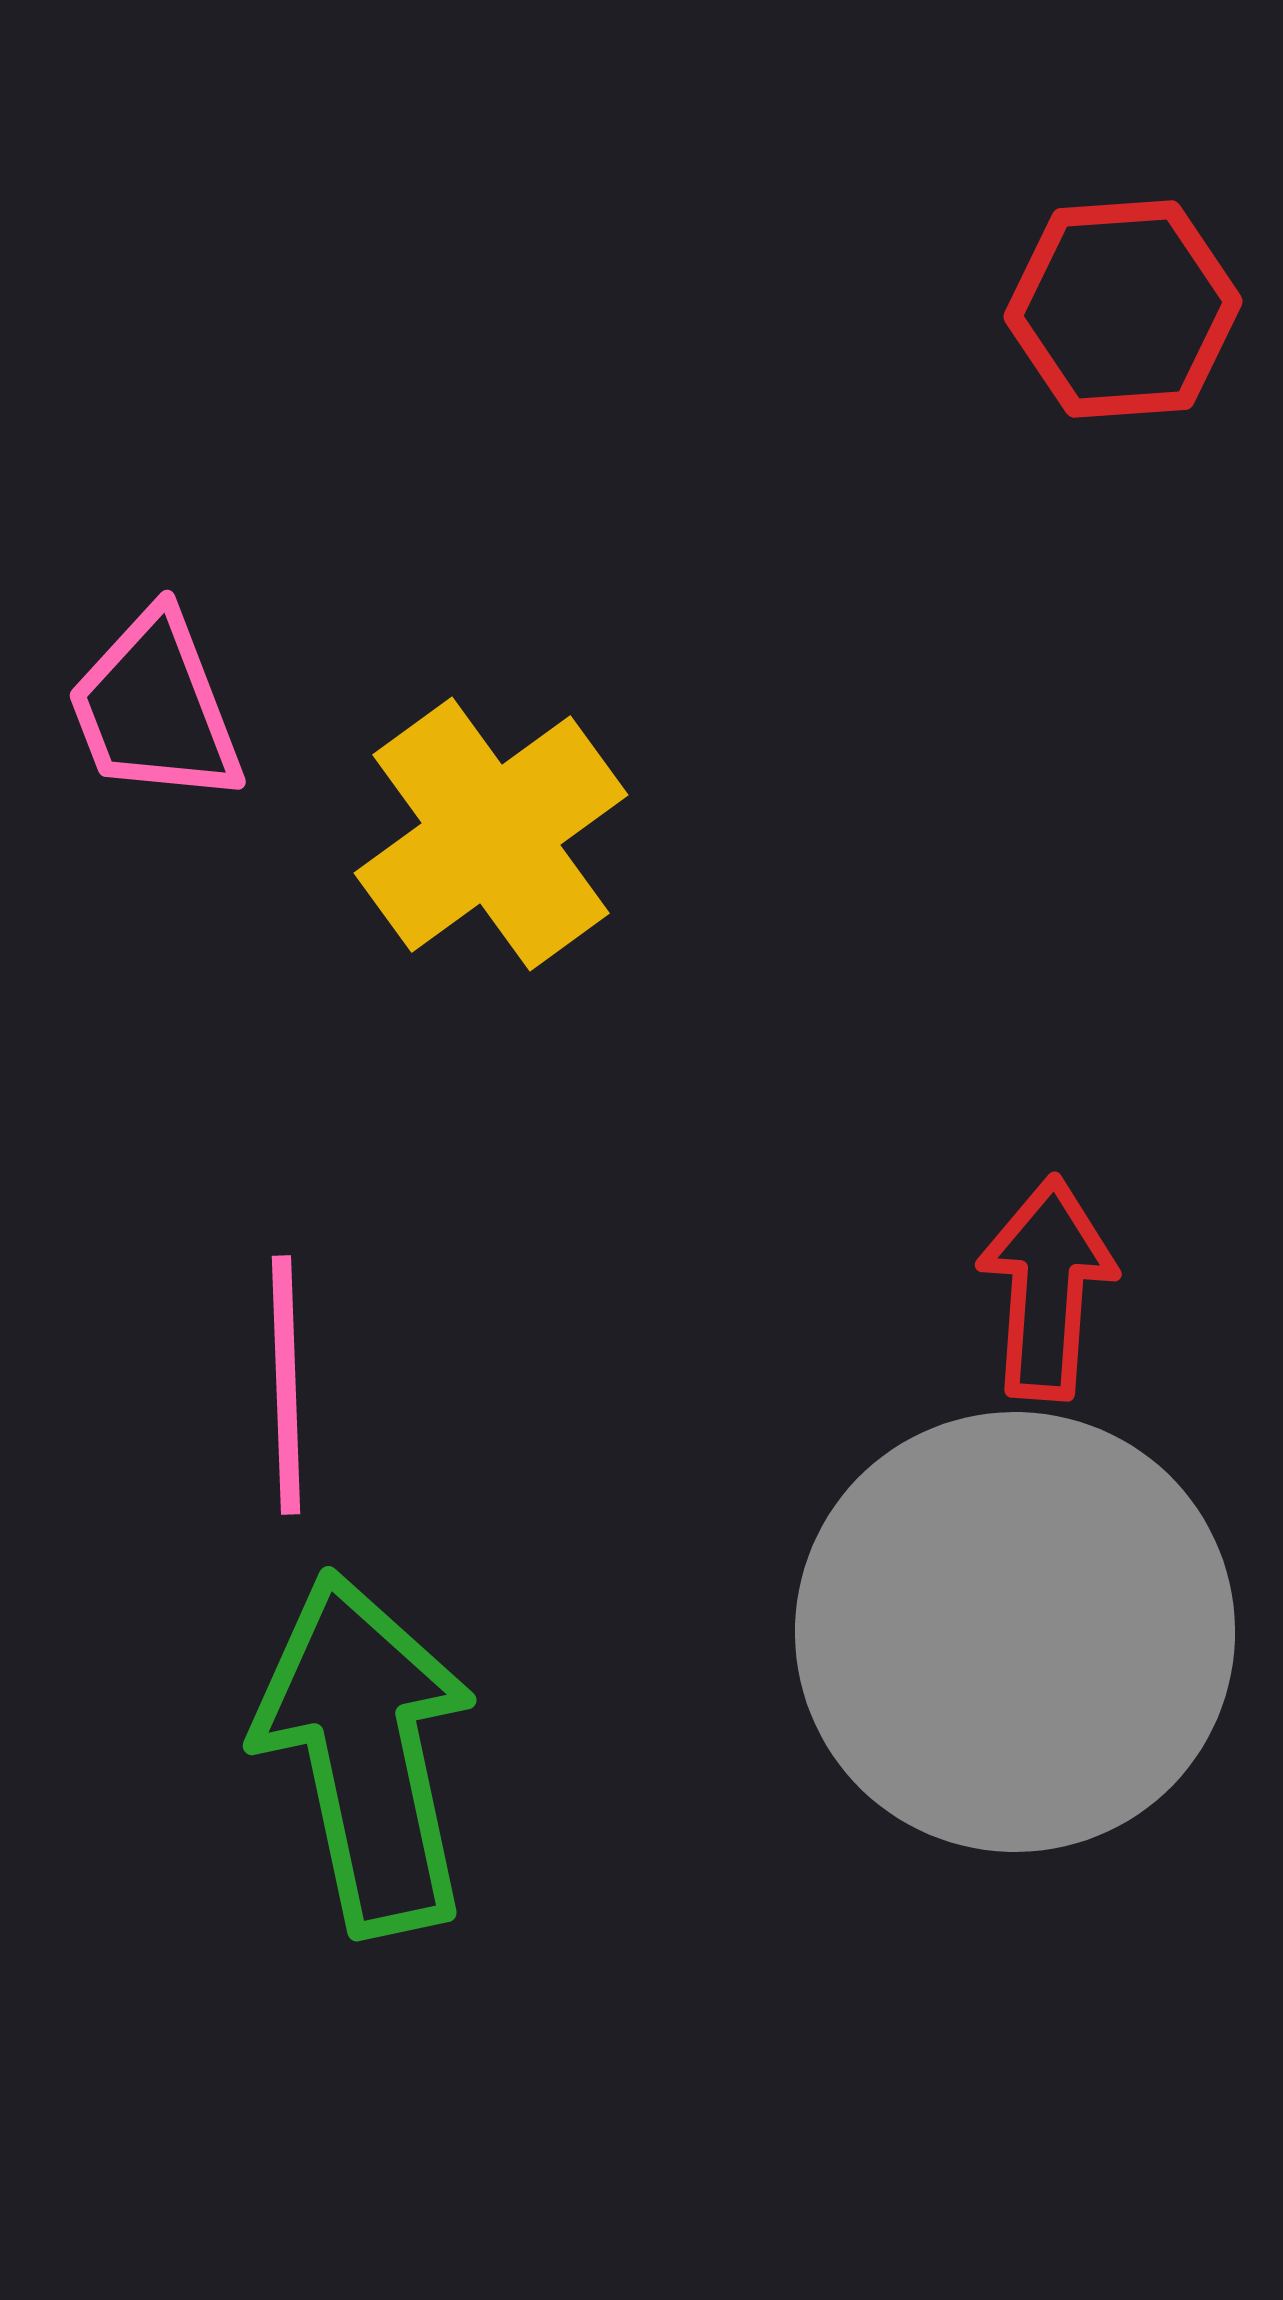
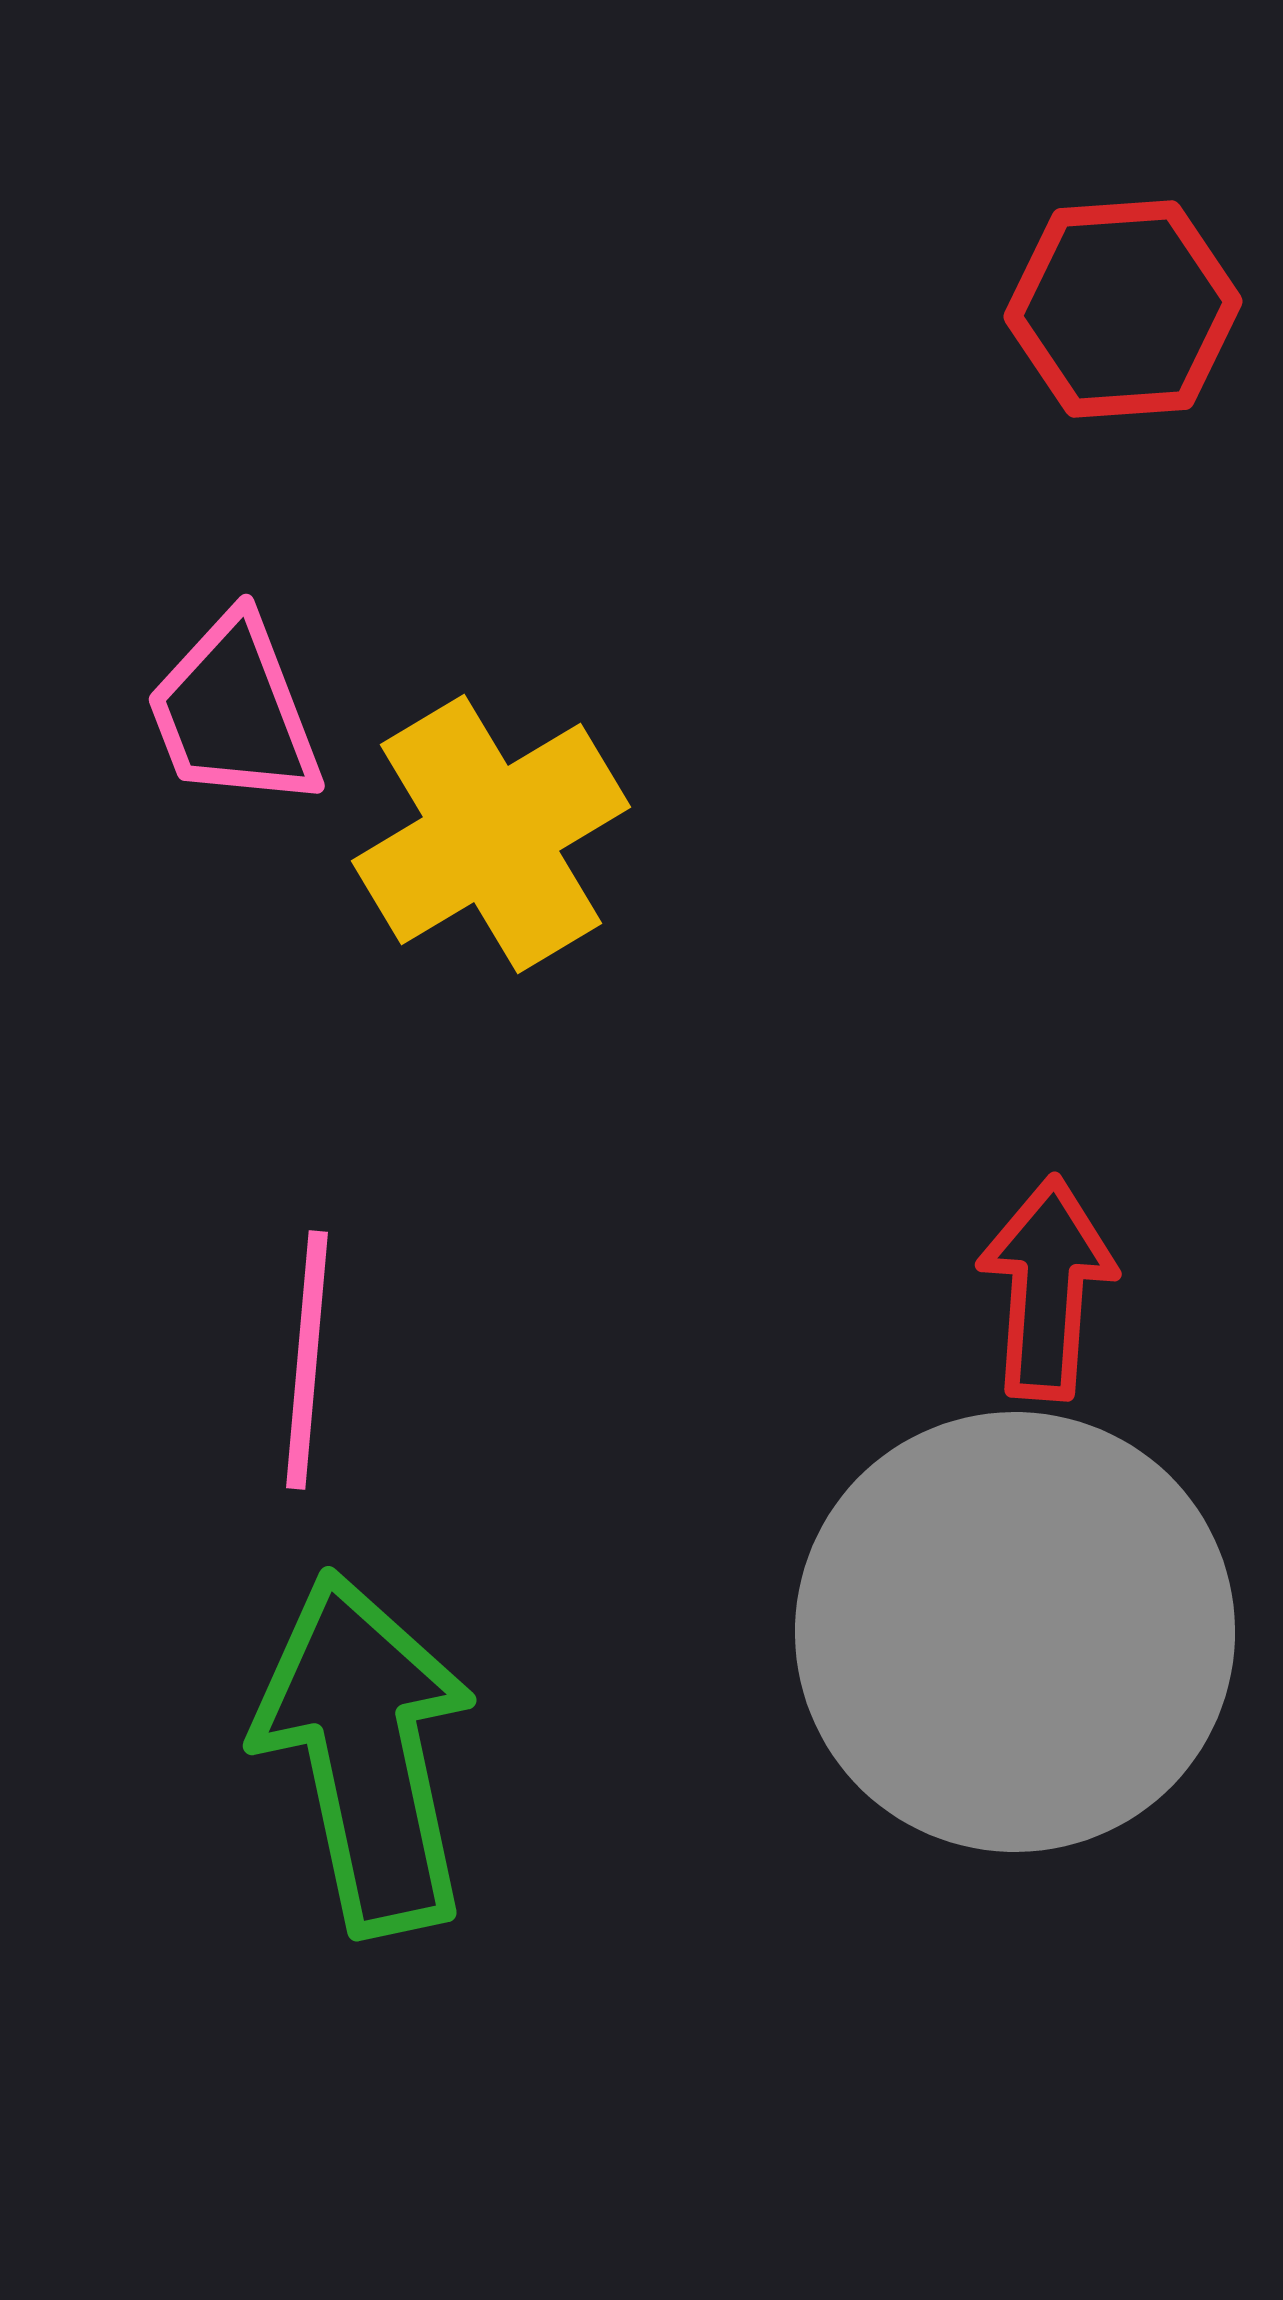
pink trapezoid: moved 79 px right, 4 px down
yellow cross: rotated 5 degrees clockwise
pink line: moved 21 px right, 25 px up; rotated 7 degrees clockwise
